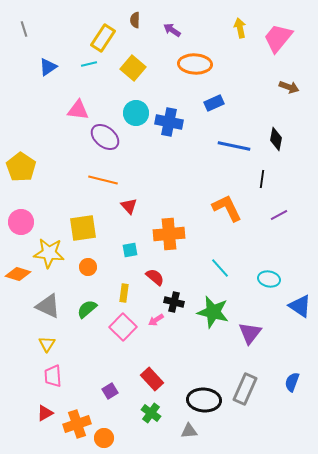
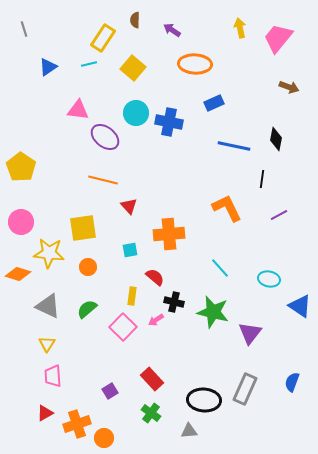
yellow rectangle at (124, 293): moved 8 px right, 3 px down
